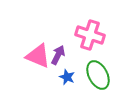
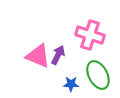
blue star: moved 4 px right, 7 px down; rotated 21 degrees counterclockwise
